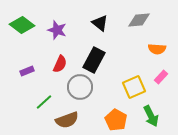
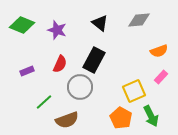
green diamond: rotated 15 degrees counterclockwise
orange semicircle: moved 2 px right, 2 px down; rotated 24 degrees counterclockwise
yellow square: moved 4 px down
orange pentagon: moved 5 px right, 2 px up
